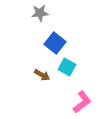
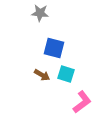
gray star: rotated 12 degrees clockwise
blue square: moved 1 px left, 5 px down; rotated 25 degrees counterclockwise
cyan square: moved 1 px left, 7 px down; rotated 12 degrees counterclockwise
